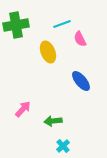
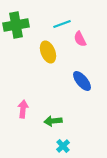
blue ellipse: moved 1 px right
pink arrow: rotated 36 degrees counterclockwise
